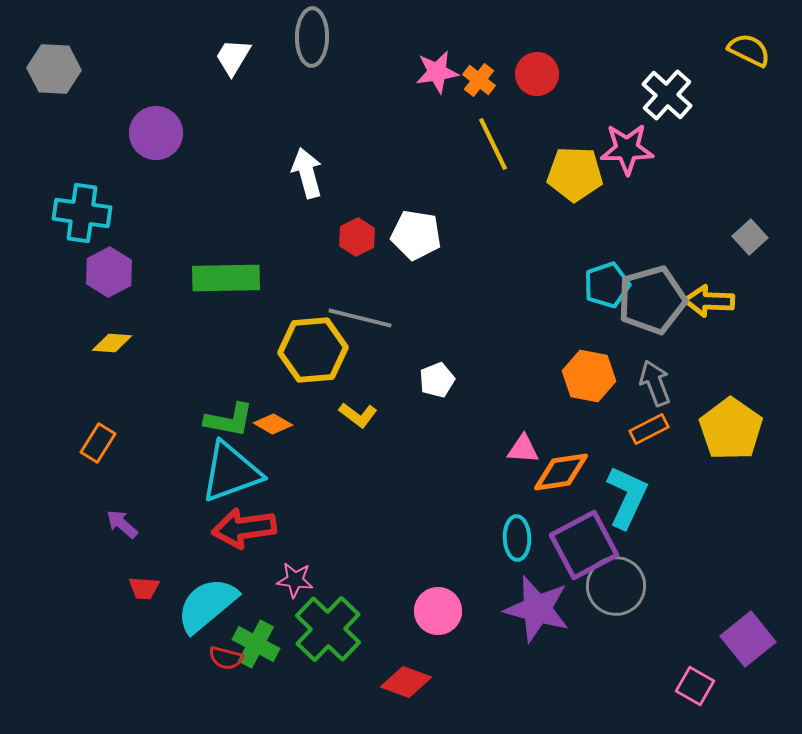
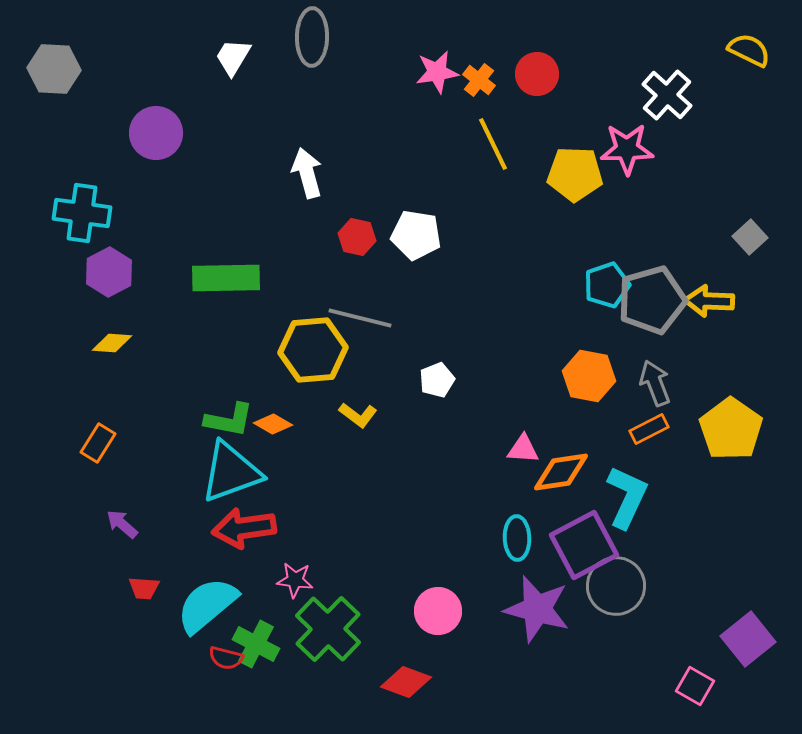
red hexagon at (357, 237): rotated 21 degrees counterclockwise
